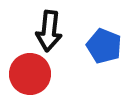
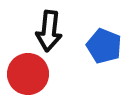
red circle: moved 2 px left
